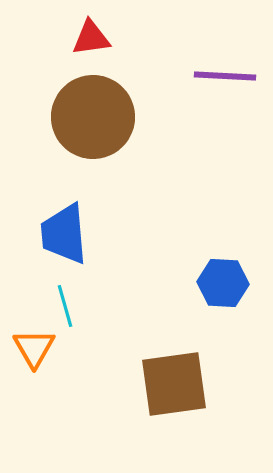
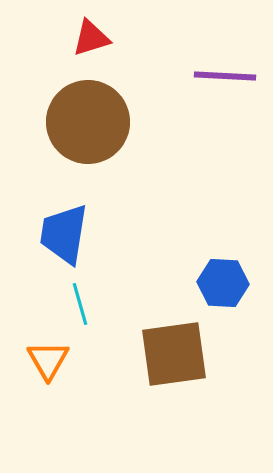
red triangle: rotated 9 degrees counterclockwise
brown circle: moved 5 px left, 5 px down
blue trapezoid: rotated 14 degrees clockwise
cyan line: moved 15 px right, 2 px up
orange triangle: moved 14 px right, 12 px down
brown square: moved 30 px up
